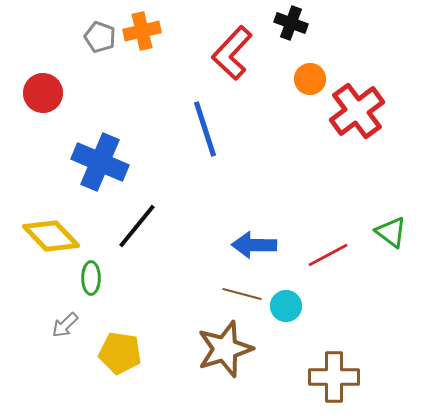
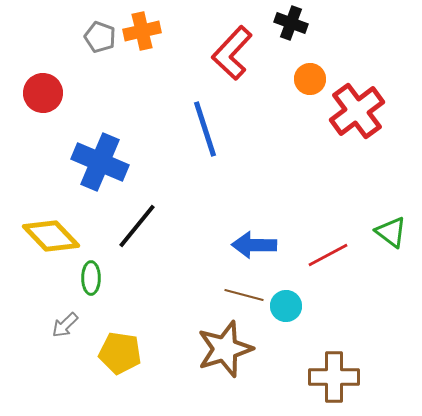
brown line: moved 2 px right, 1 px down
